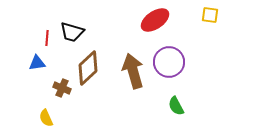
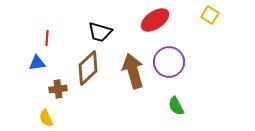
yellow square: rotated 24 degrees clockwise
black trapezoid: moved 28 px right
brown cross: moved 4 px left, 1 px down; rotated 30 degrees counterclockwise
